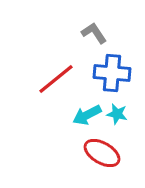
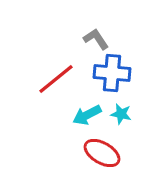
gray L-shape: moved 2 px right, 6 px down
cyan star: moved 4 px right
